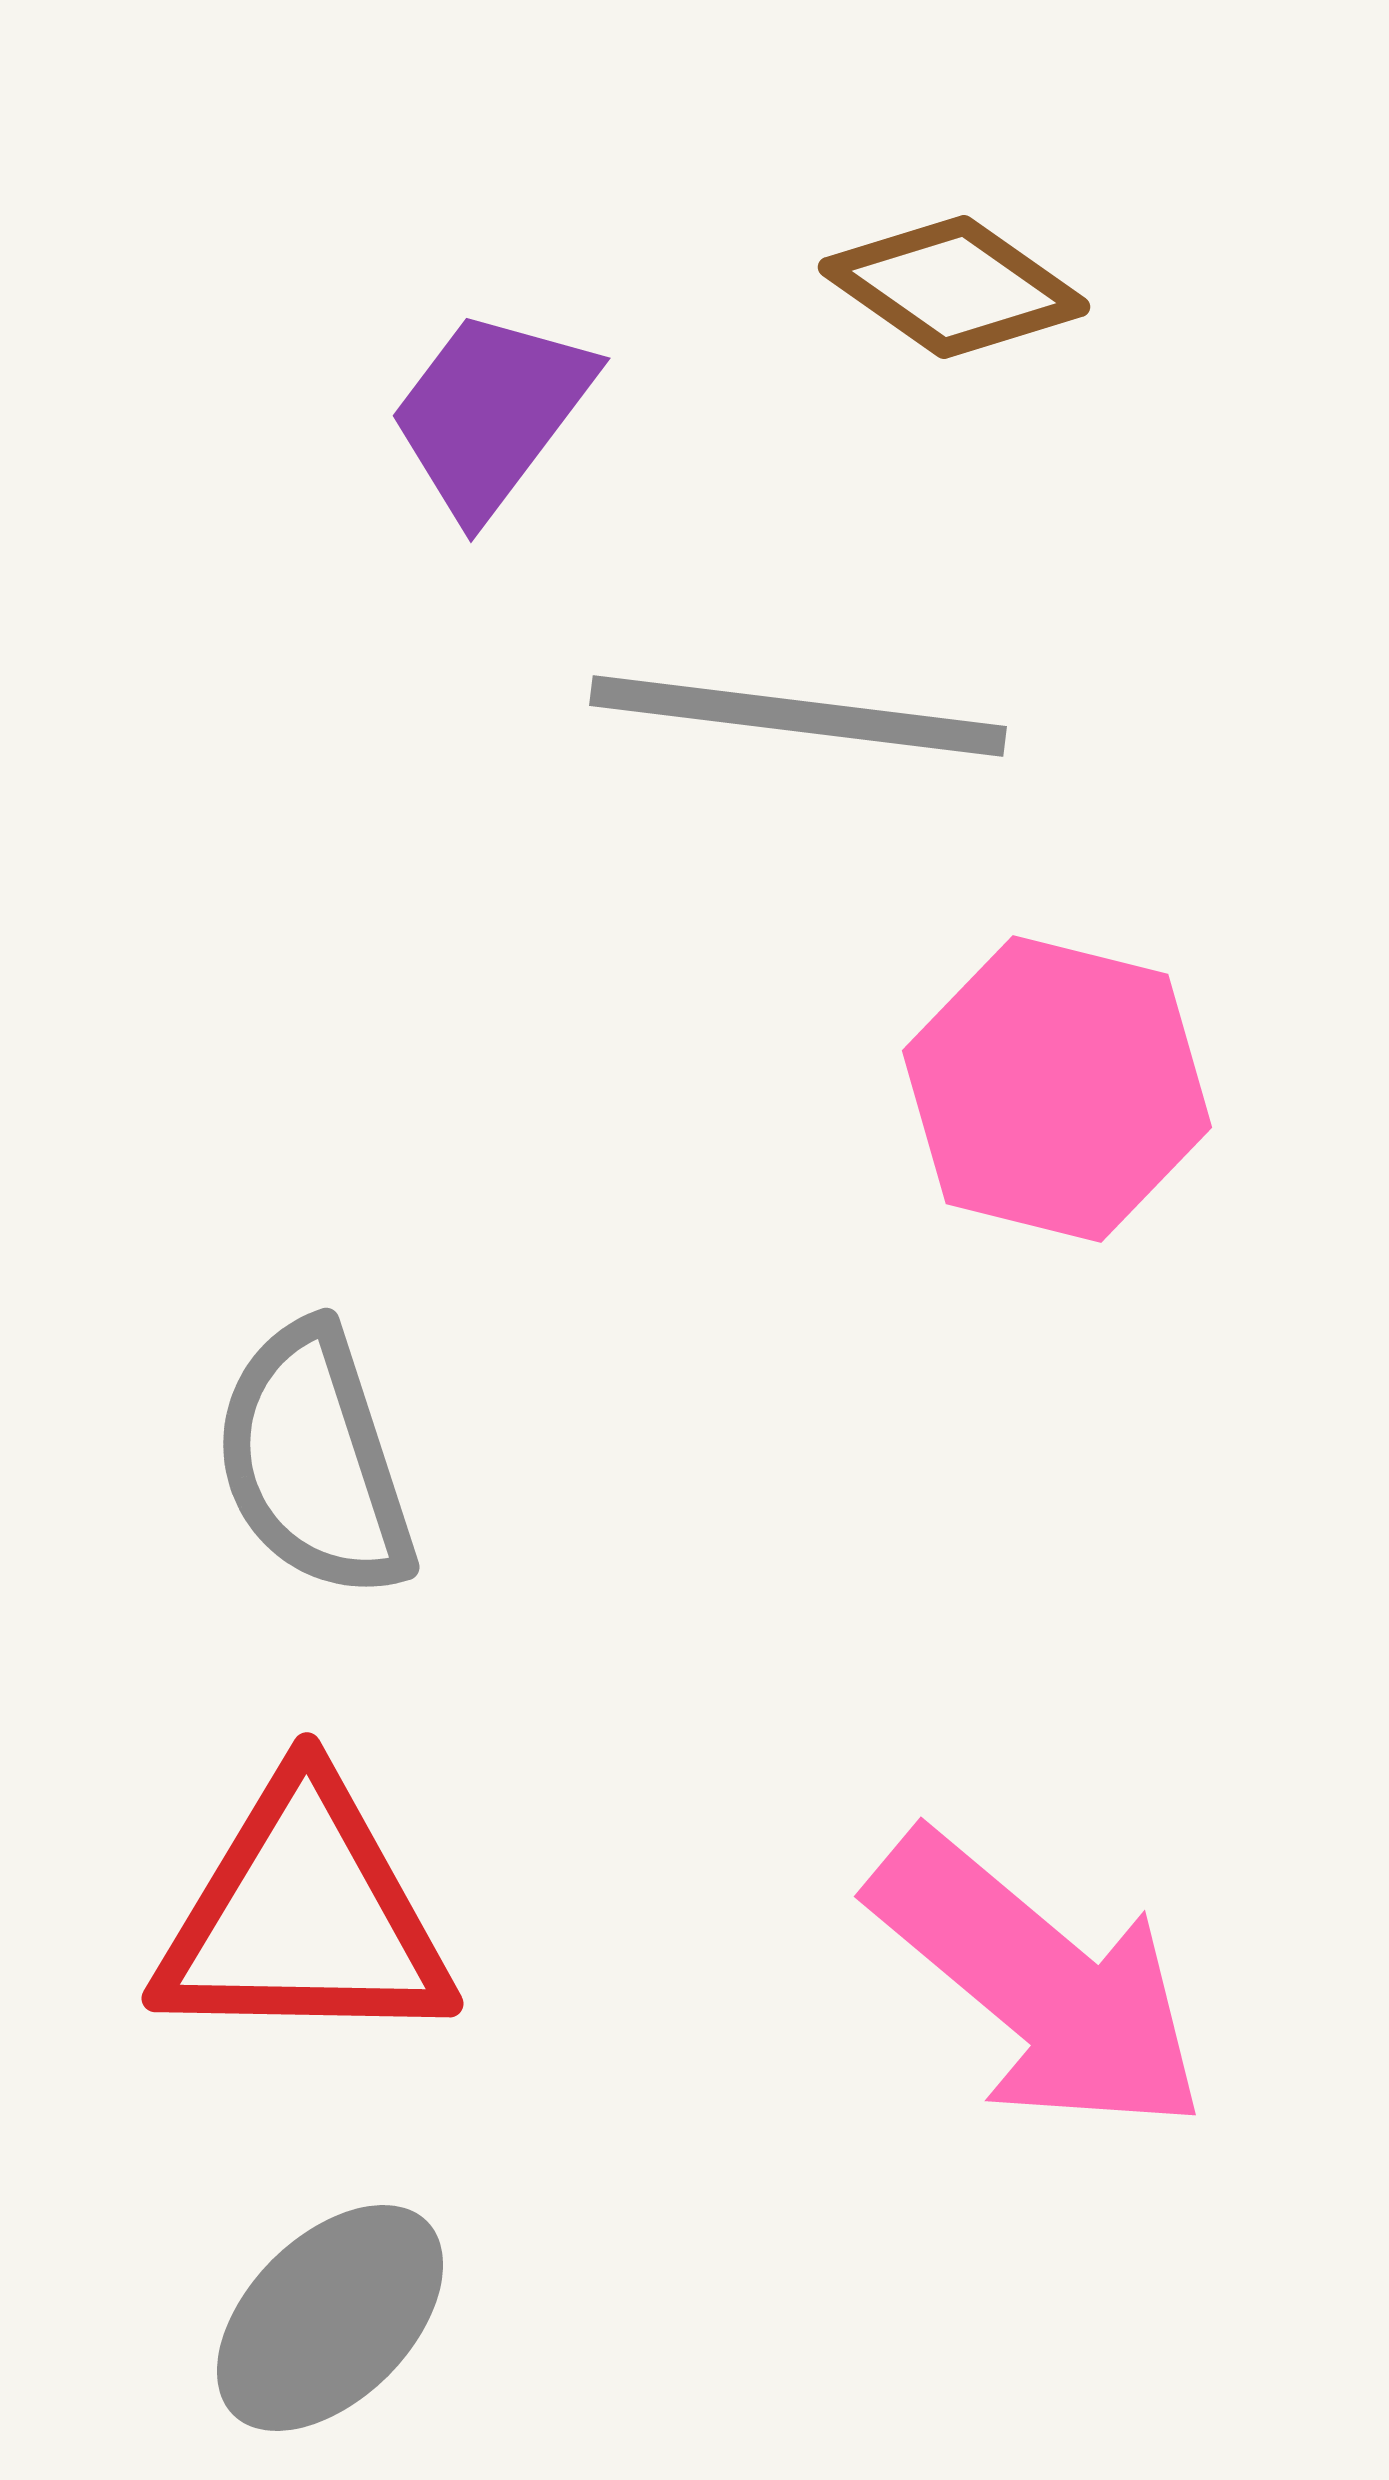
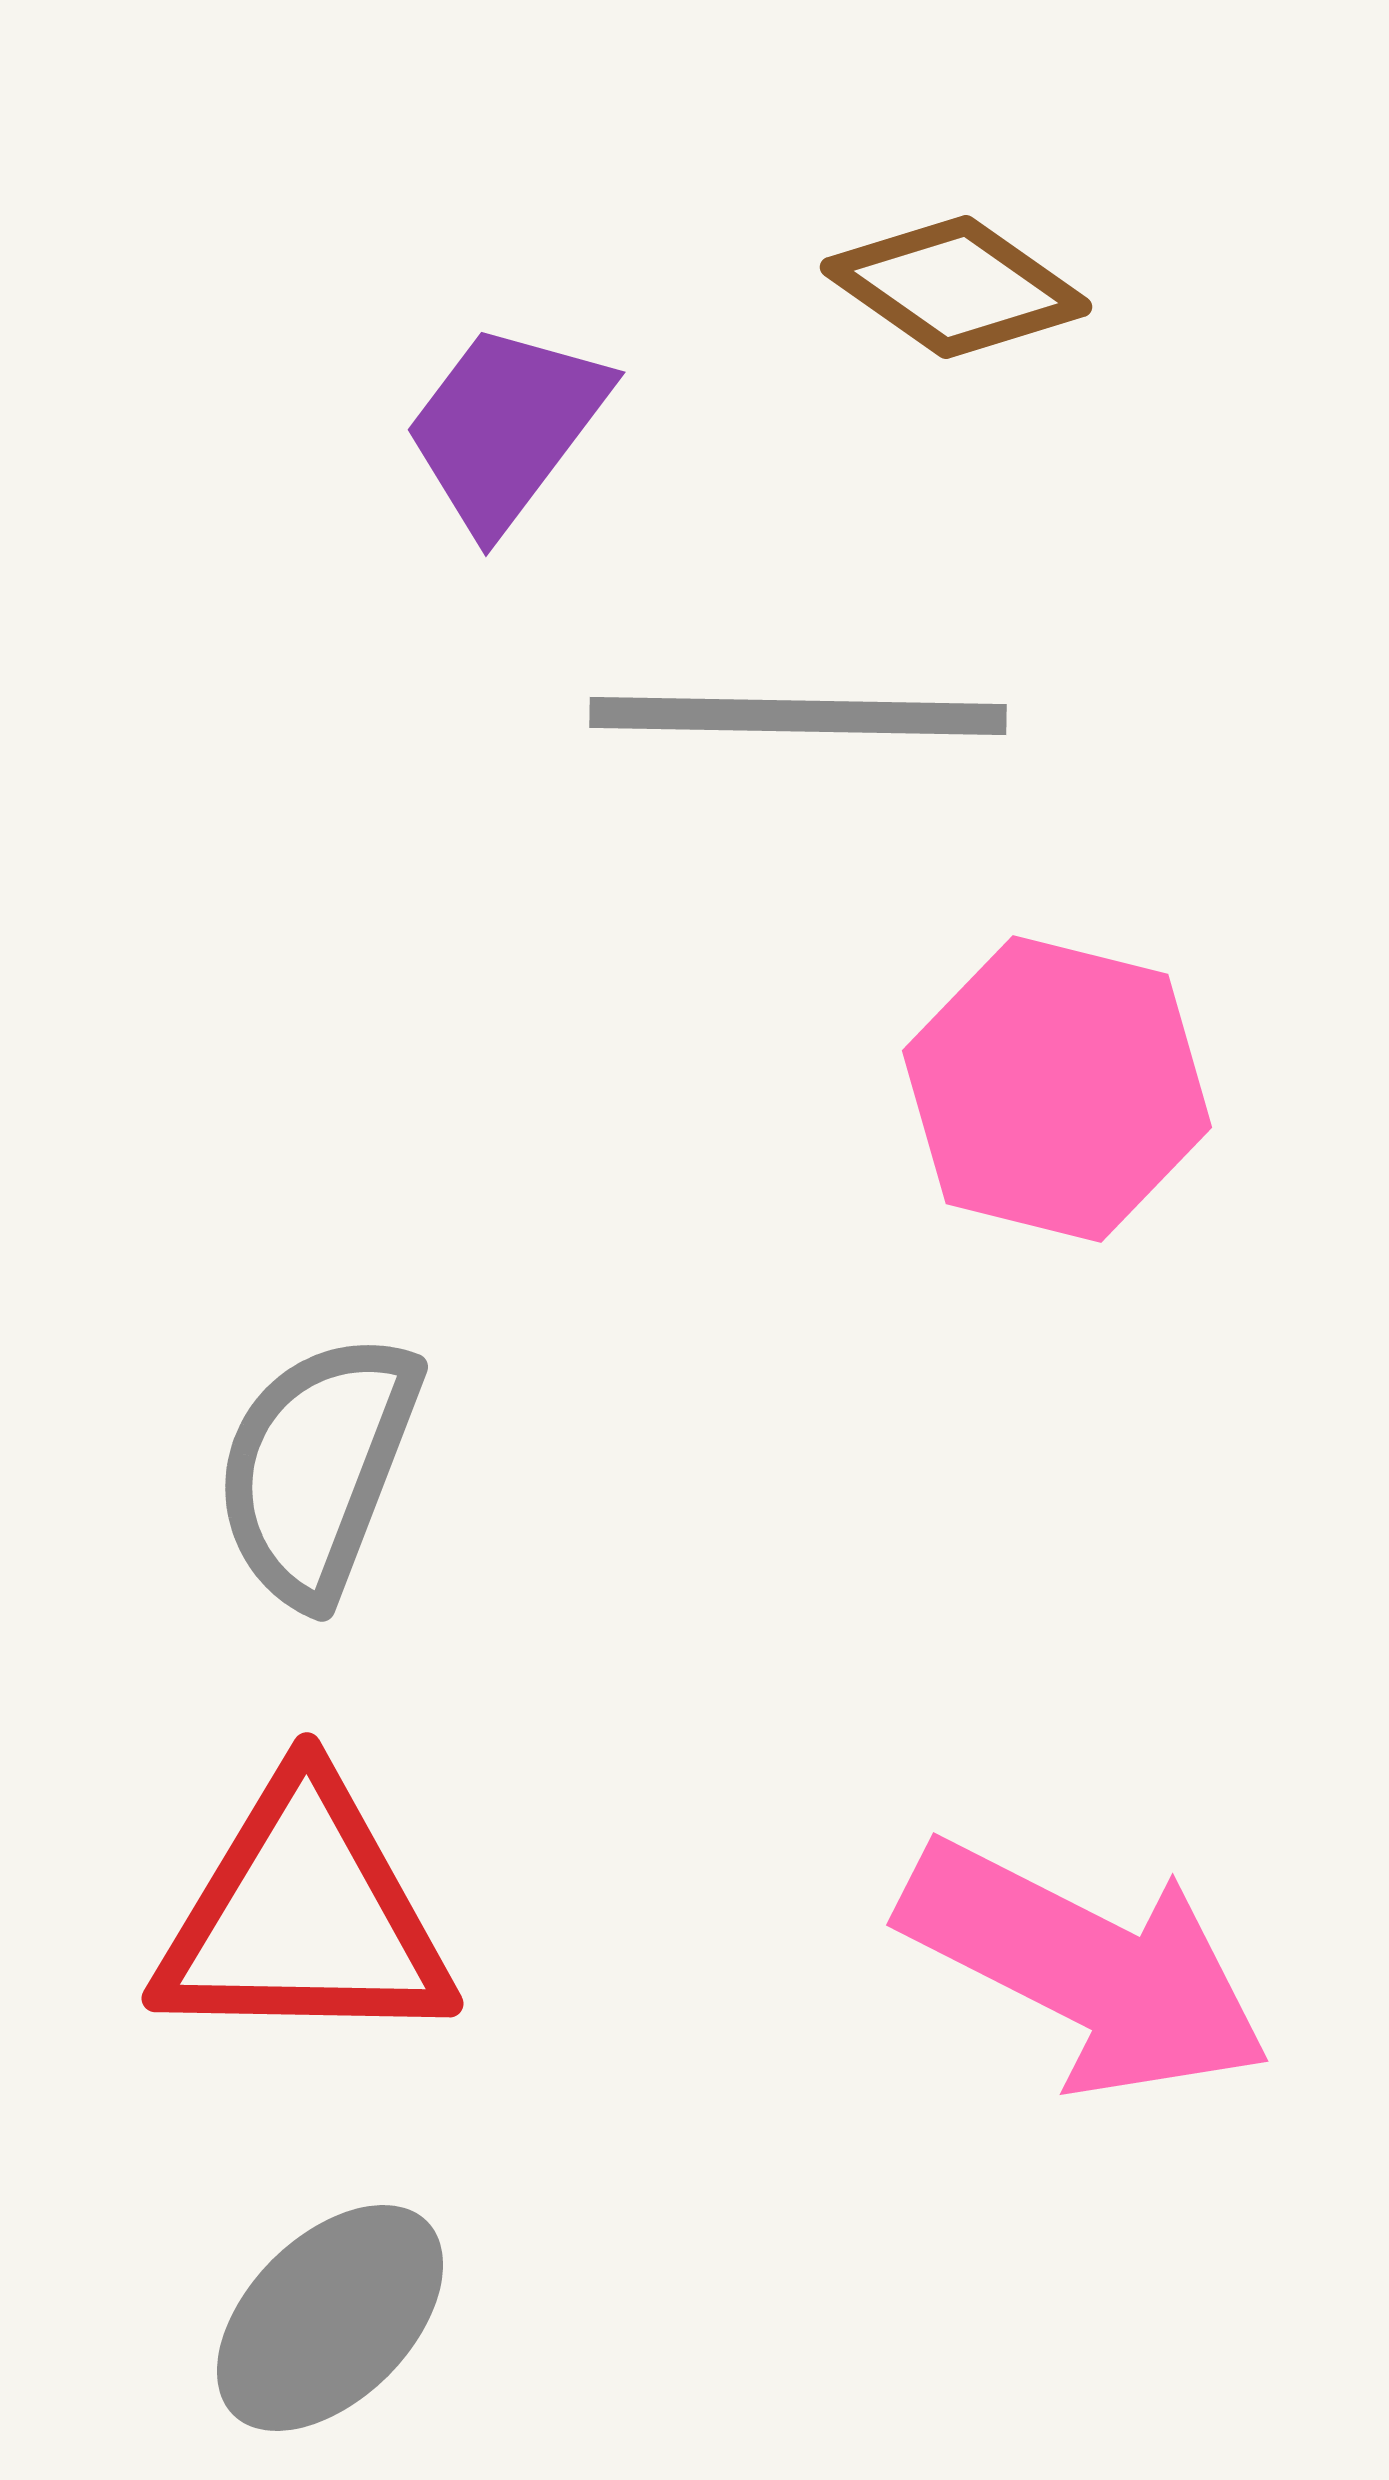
brown diamond: moved 2 px right
purple trapezoid: moved 15 px right, 14 px down
gray line: rotated 6 degrees counterclockwise
gray semicircle: moved 3 px right, 7 px down; rotated 39 degrees clockwise
pink arrow: moved 47 px right, 15 px up; rotated 13 degrees counterclockwise
